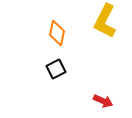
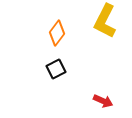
orange diamond: rotated 25 degrees clockwise
